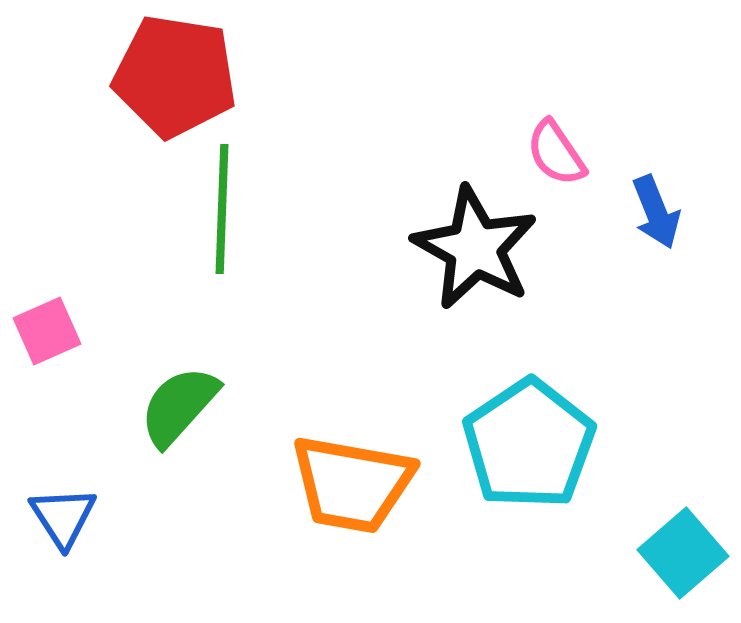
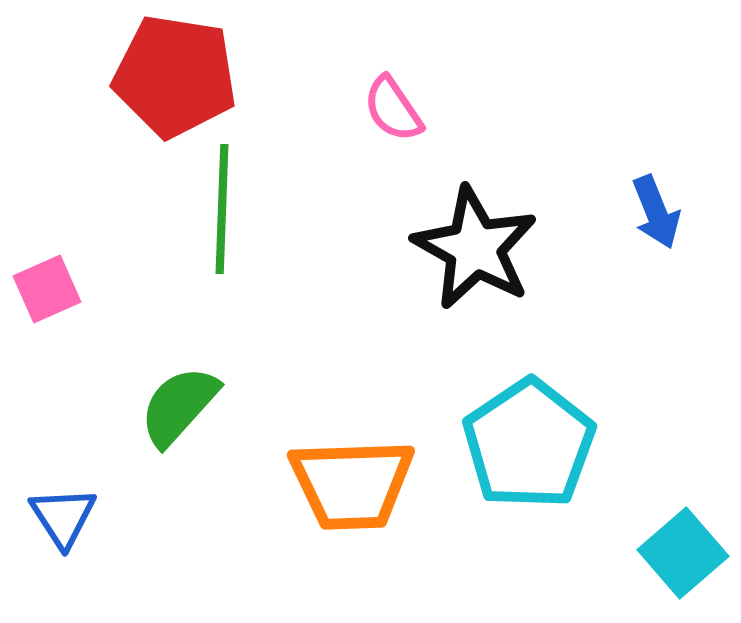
pink semicircle: moved 163 px left, 44 px up
pink square: moved 42 px up
orange trapezoid: rotated 12 degrees counterclockwise
